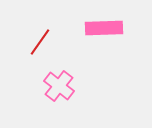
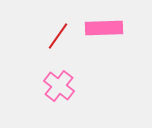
red line: moved 18 px right, 6 px up
